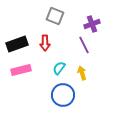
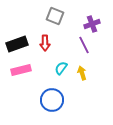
cyan semicircle: moved 2 px right
blue circle: moved 11 px left, 5 px down
